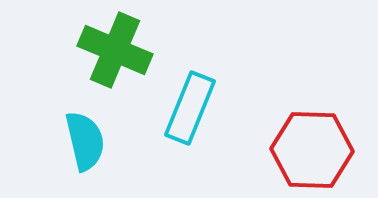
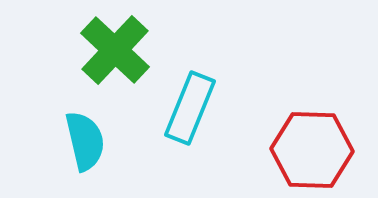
green cross: rotated 20 degrees clockwise
